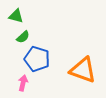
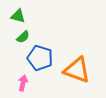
green triangle: moved 2 px right
blue pentagon: moved 3 px right, 1 px up
orange triangle: moved 6 px left
